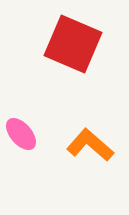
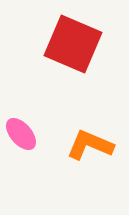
orange L-shape: rotated 18 degrees counterclockwise
